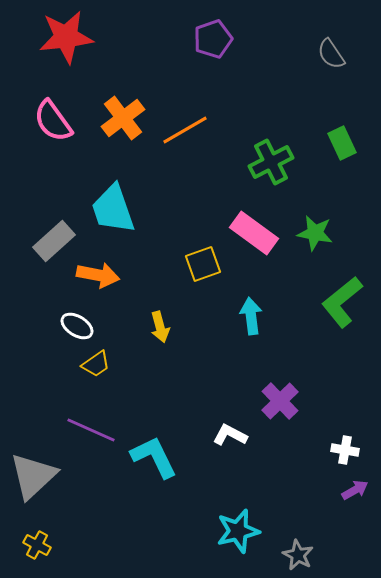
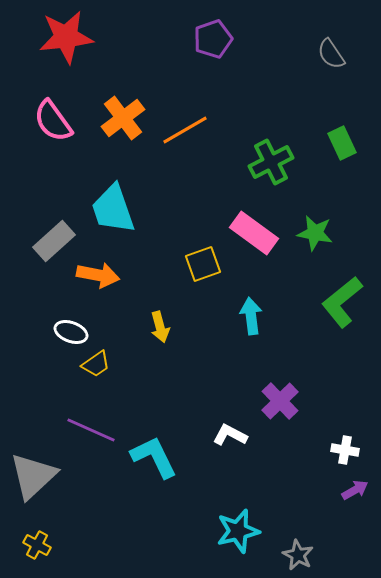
white ellipse: moved 6 px left, 6 px down; rotated 12 degrees counterclockwise
